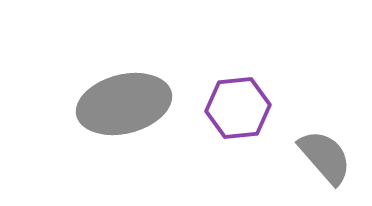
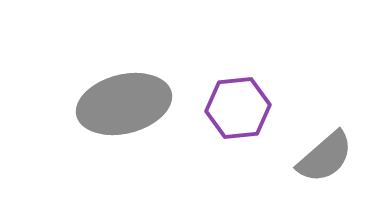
gray semicircle: rotated 90 degrees clockwise
